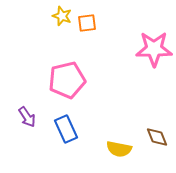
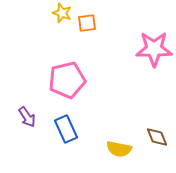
yellow star: moved 3 px up
